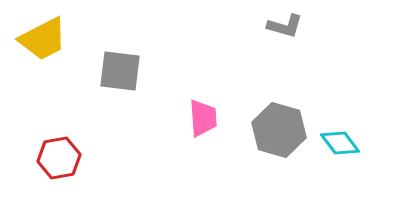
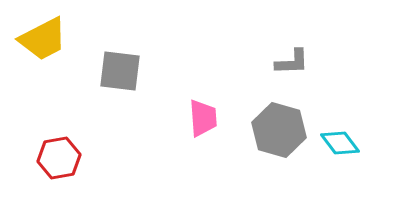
gray L-shape: moved 7 px right, 36 px down; rotated 18 degrees counterclockwise
